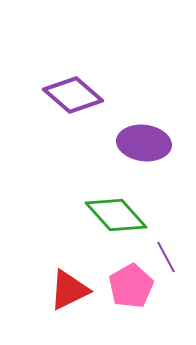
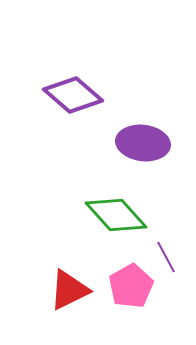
purple ellipse: moved 1 px left
